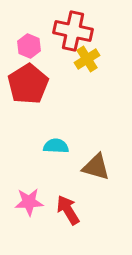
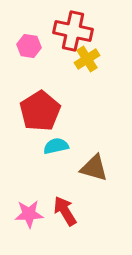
pink hexagon: rotated 15 degrees counterclockwise
red pentagon: moved 12 px right, 27 px down
cyan semicircle: rotated 15 degrees counterclockwise
brown triangle: moved 2 px left, 1 px down
pink star: moved 12 px down
red arrow: moved 3 px left, 1 px down
